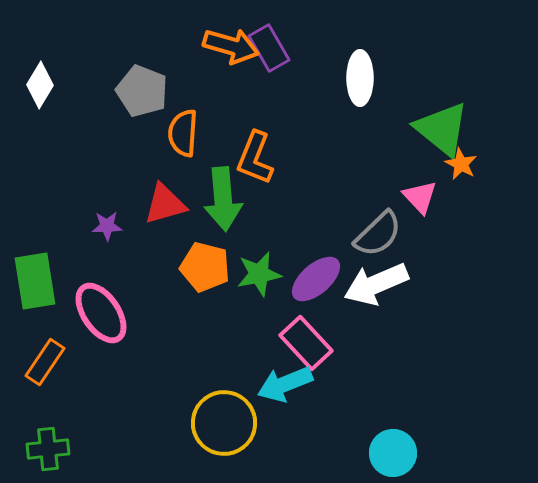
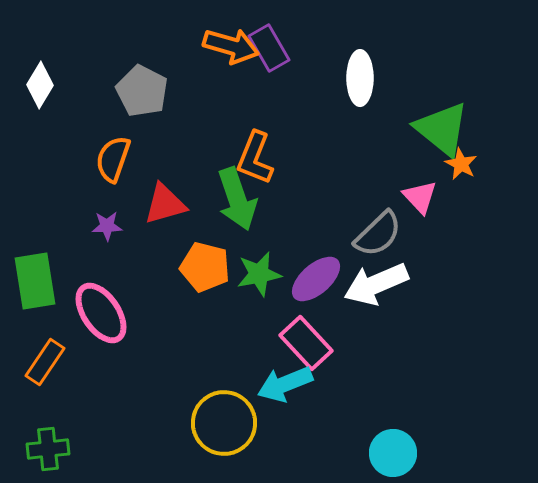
gray pentagon: rotated 6 degrees clockwise
orange semicircle: moved 70 px left, 26 px down; rotated 15 degrees clockwise
green arrow: moved 14 px right; rotated 14 degrees counterclockwise
